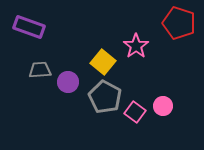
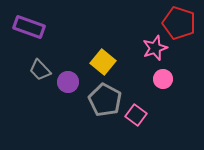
pink star: moved 19 px right, 2 px down; rotated 15 degrees clockwise
gray trapezoid: rotated 130 degrees counterclockwise
gray pentagon: moved 3 px down
pink circle: moved 27 px up
pink square: moved 1 px right, 3 px down
